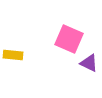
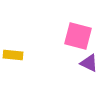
pink square: moved 9 px right, 3 px up; rotated 8 degrees counterclockwise
